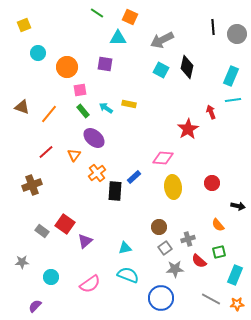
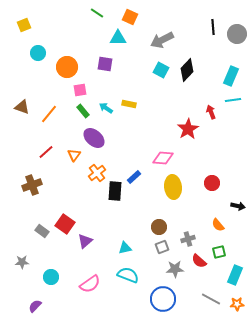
black diamond at (187, 67): moved 3 px down; rotated 30 degrees clockwise
gray square at (165, 248): moved 3 px left, 1 px up; rotated 16 degrees clockwise
blue circle at (161, 298): moved 2 px right, 1 px down
